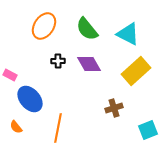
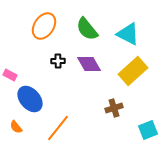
yellow rectangle: moved 3 px left
orange line: rotated 28 degrees clockwise
